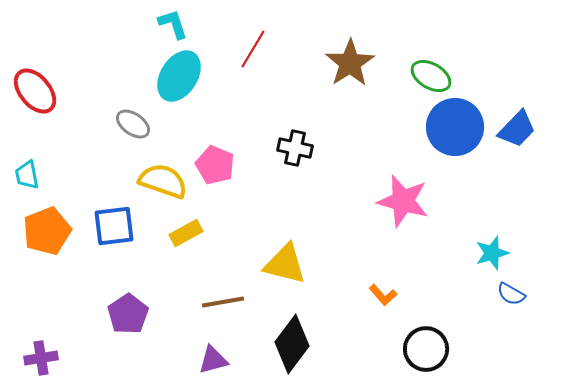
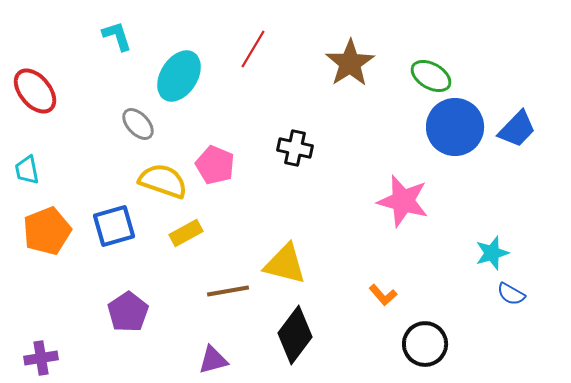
cyan L-shape: moved 56 px left, 12 px down
gray ellipse: moved 5 px right; rotated 12 degrees clockwise
cyan trapezoid: moved 5 px up
blue square: rotated 9 degrees counterclockwise
brown line: moved 5 px right, 11 px up
purple pentagon: moved 2 px up
black diamond: moved 3 px right, 9 px up
black circle: moved 1 px left, 5 px up
